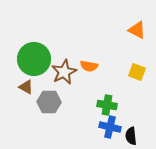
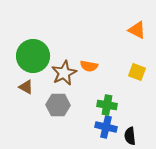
green circle: moved 1 px left, 3 px up
brown star: moved 1 px down
gray hexagon: moved 9 px right, 3 px down
blue cross: moved 4 px left
black semicircle: moved 1 px left
